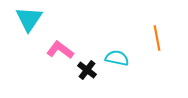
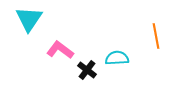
orange line: moved 1 px left, 2 px up
cyan semicircle: rotated 15 degrees counterclockwise
